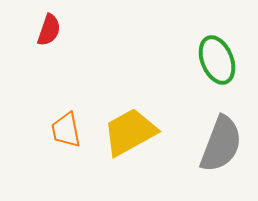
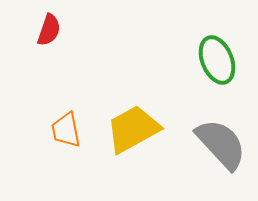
yellow trapezoid: moved 3 px right, 3 px up
gray semicircle: rotated 64 degrees counterclockwise
